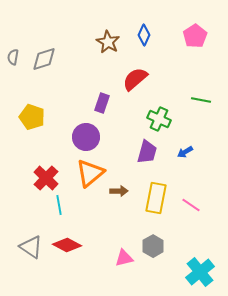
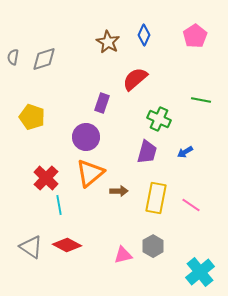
pink triangle: moved 1 px left, 3 px up
